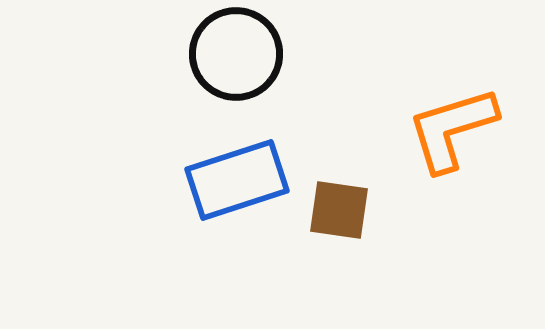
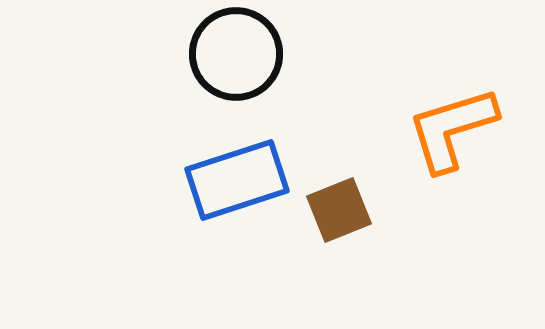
brown square: rotated 30 degrees counterclockwise
